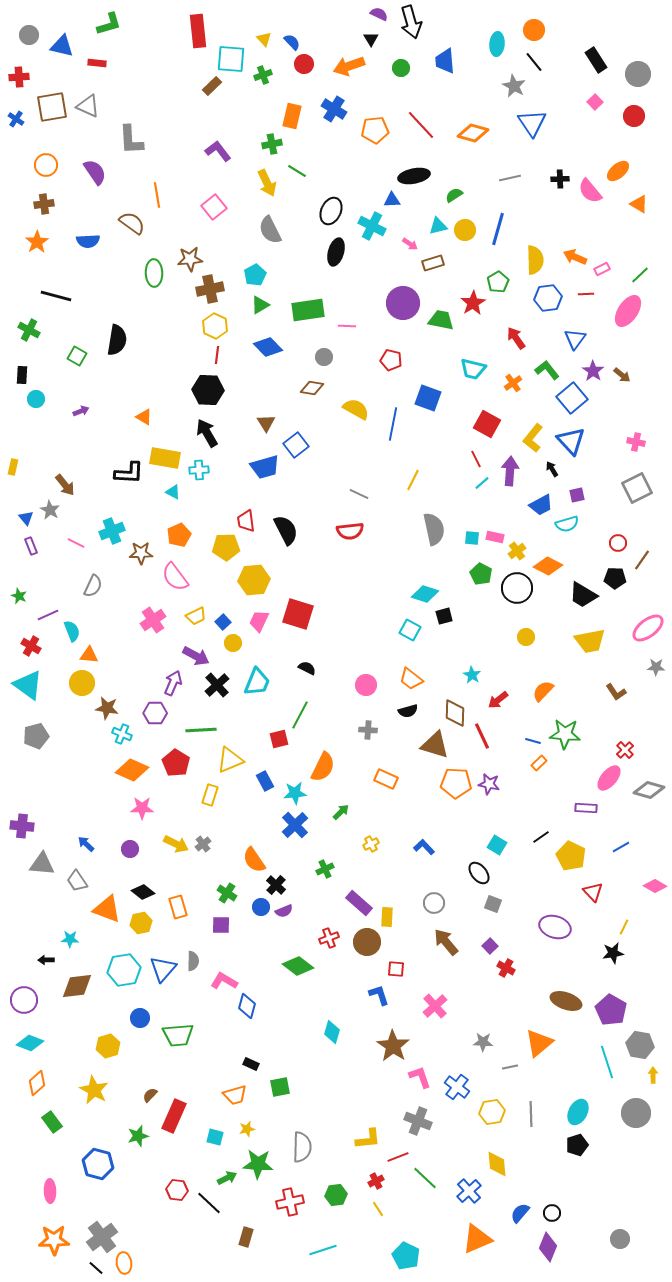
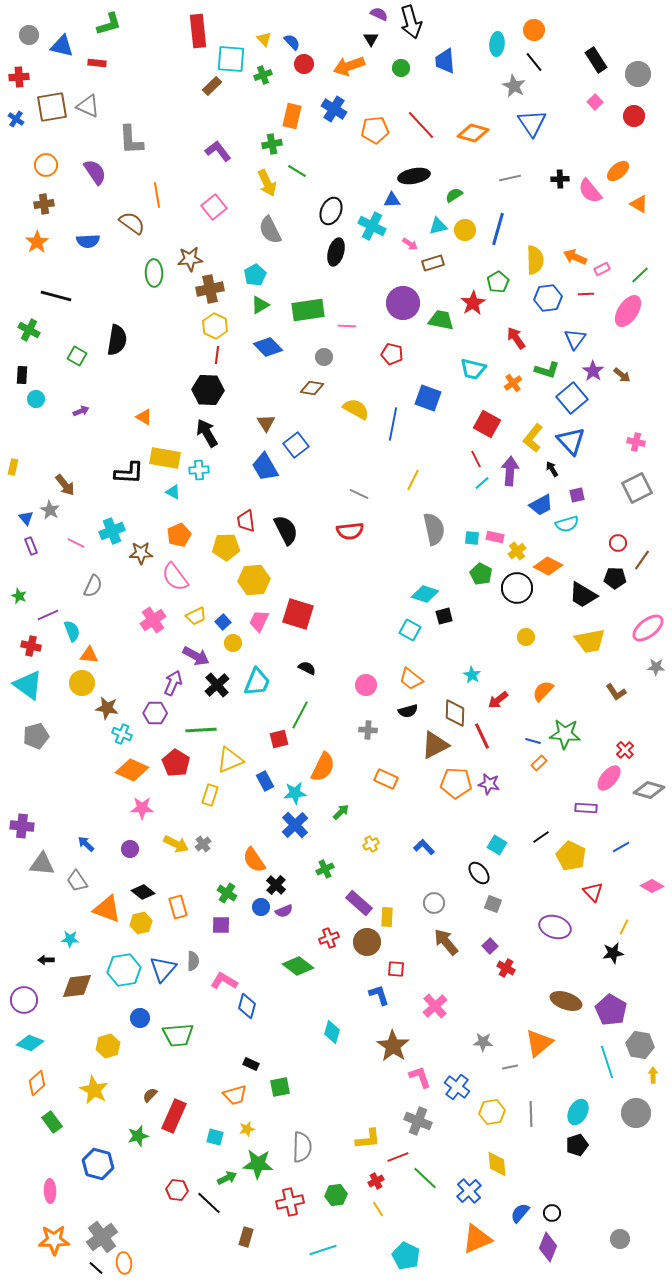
red pentagon at (391, 360): moved 1 px right, 6 px up
green L-shape at (547, 370): rotated 145 degrees clockwise
blue trapezoid at (265, 467): rotated 76 degrees clockwise
red cross at (31, 646): rotated 18 degrees counterclockwise
brown triangle at (435, 745): rotated 44 degrees counterclockwise
pink diamond at (655, 886): moved 3 px left
